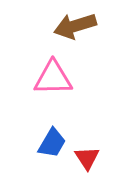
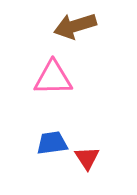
blue trapezoid: rotated 128 degrees counterclockwise
